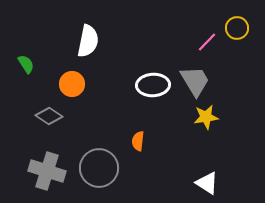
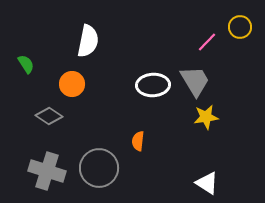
yellow circle: moved 3 px right, 1 px up
